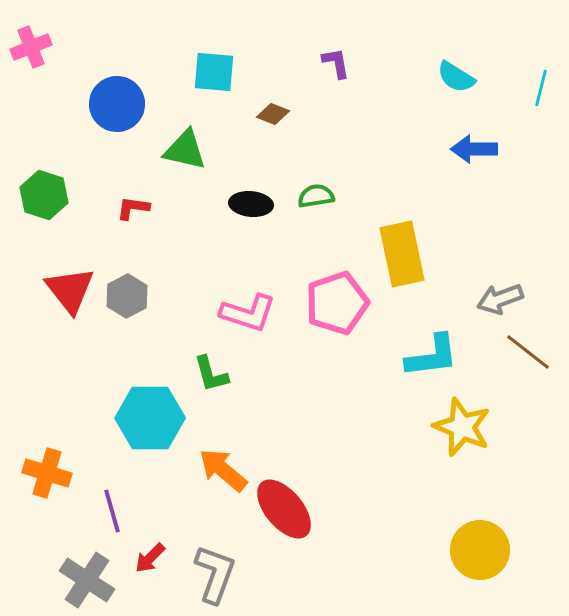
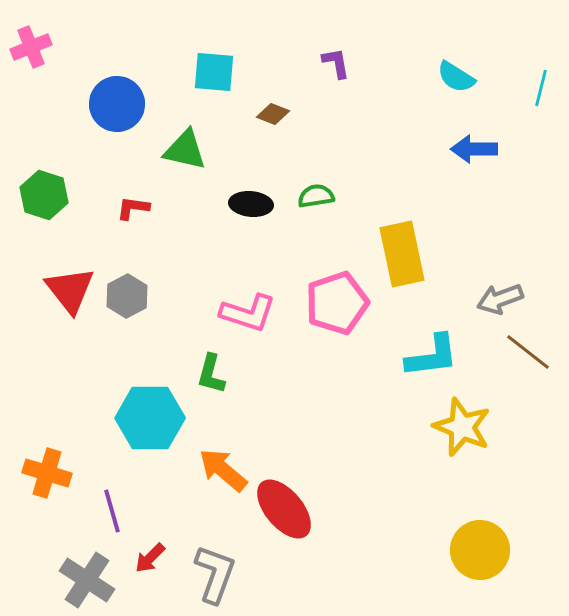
green L-shape: rotated 30 degrees clockwise
